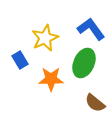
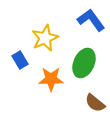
blue L-shape: moved 9 px up
